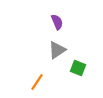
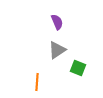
orange line: rotated 30 degrees counterclockwise
